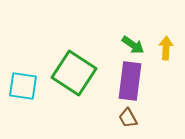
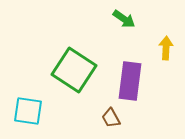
green arrow: moved 9 px left, 26 px up
green square: moved 3 px up
cyan square: moved 5 px right, 25 px down
brown trapezoid: moved 17 px left
